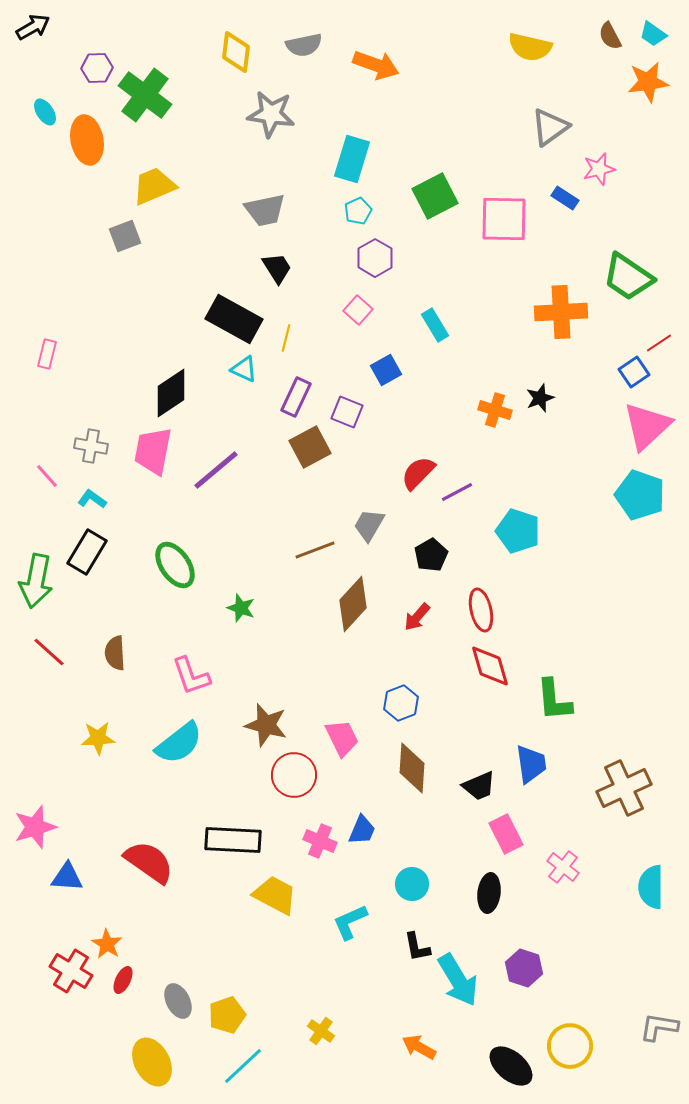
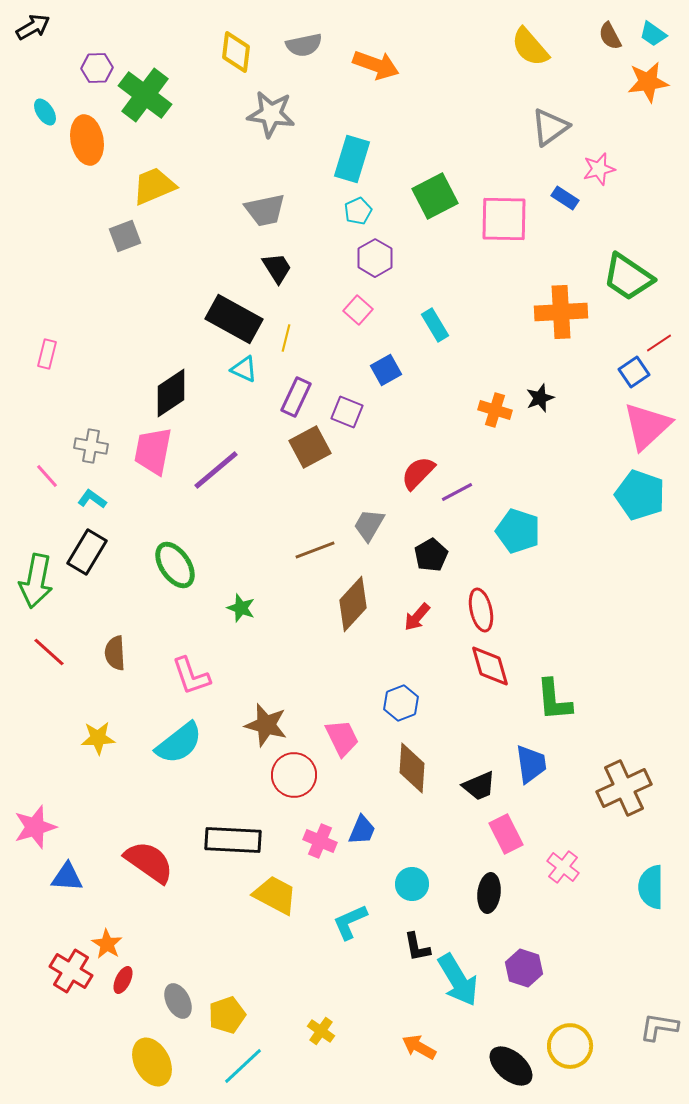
yellow semicircle at (530, 47): rotated 36 degrees clockwise
